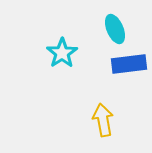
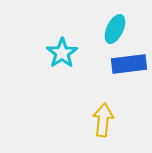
cyan ellipse: rotated 48 degrees clockwise
yellow arrow: rotated 16 degrees clockwise
